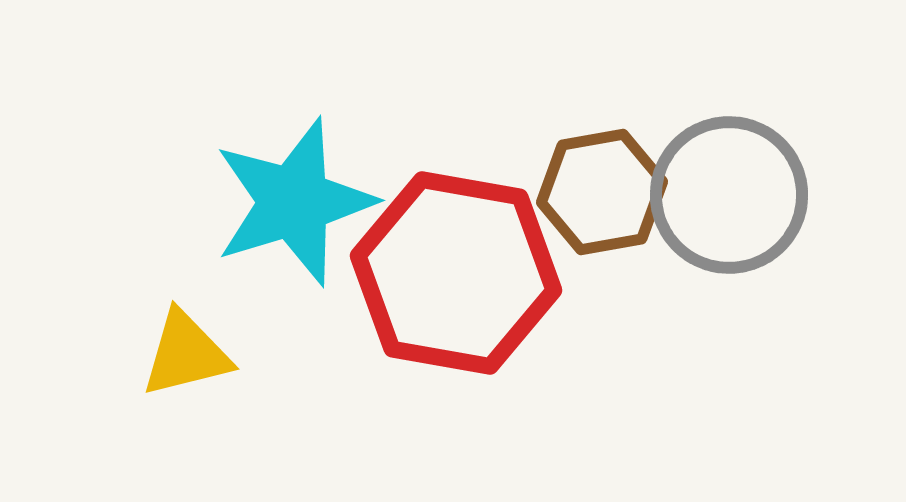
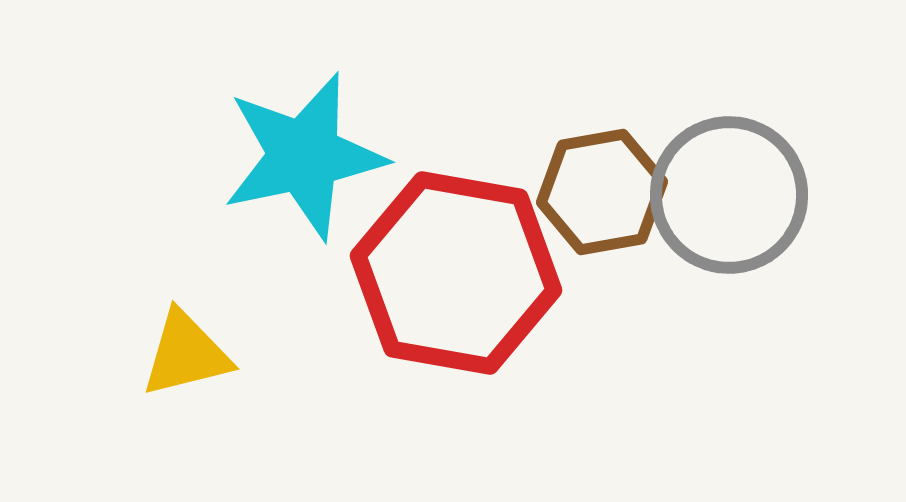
cyan star: moved 10 px right, 46 px up; rotated 5 degrees clockwise
